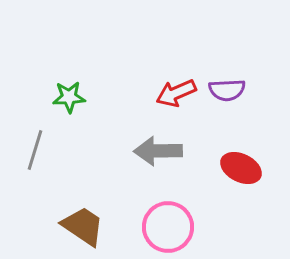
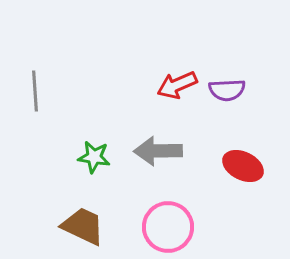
red arrow: moved 1 px right, 8 px up
green star: moved 25 px right, 60 px down; rotated 12 degrees clockwise
gray line: moved 59 px up; rotated 21 degrees counterclockwise
red ellipse: moved 2 px right, 2 px up
brown trapezoid: rotated 9 degrees counterclockwise
